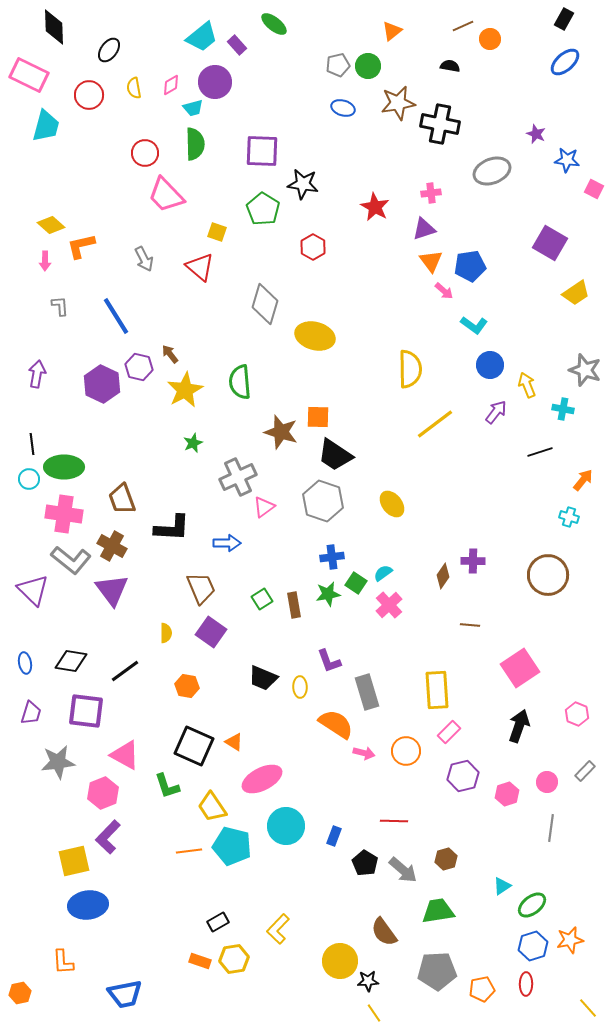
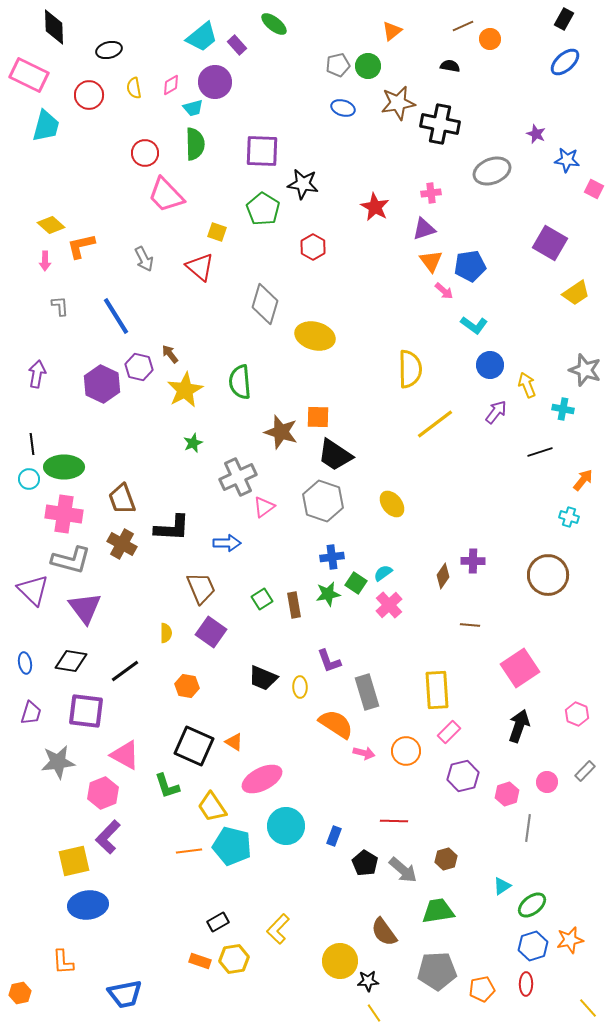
black ellipse at (109, 50): rotated 40 degrees clockwise
brown cross at (112, 546): moved 10 px right, 2 px up
gray L-shape at (71, 560): rotated 24 degrees counterclockwise
purple triangle at (112, 590): moved 27 px left, 18 px down
gray line at (551, 828): moved 23 px left
